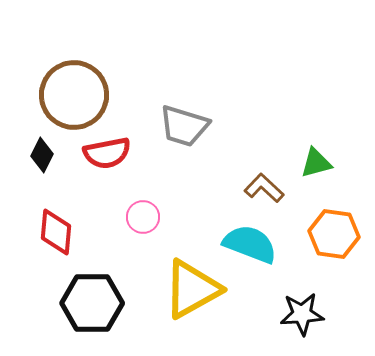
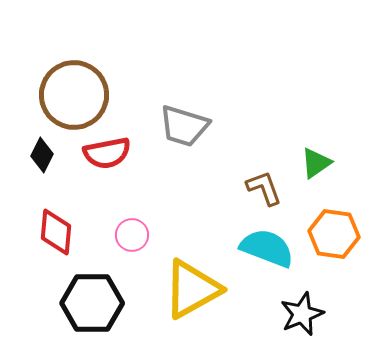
green triangle: rotated 20 degrees counterclockwise
brown L-shape: rotated 27 degrees clockwise
pink circle: moved 11 px left, 18 px down
cyan semicircle: moved 17 px right, 4 px down
black star: rotated 18 degrees counterclockwise
